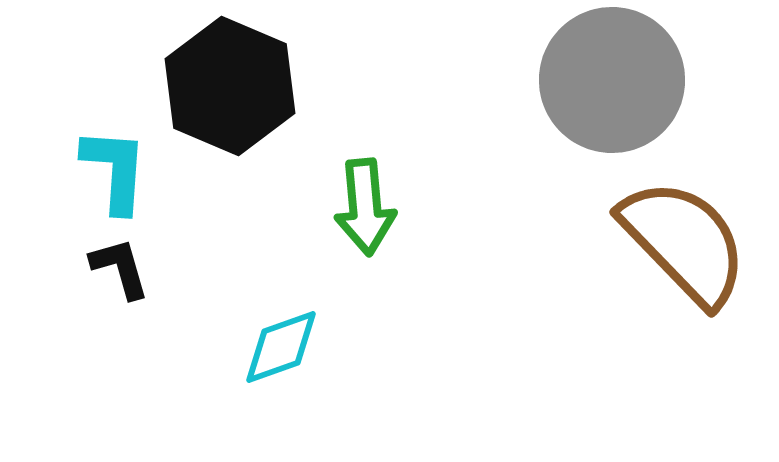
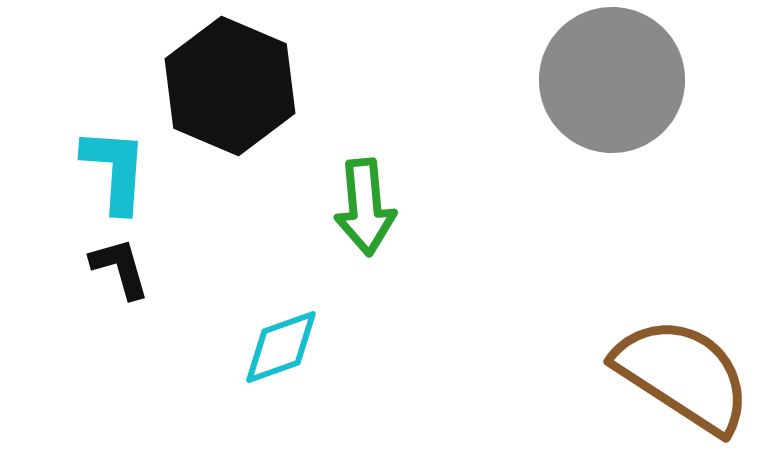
brown semicircle: moved 1 px left, 133 px down; rotated 13 degrees counterclockwise
